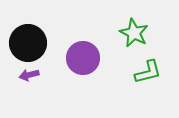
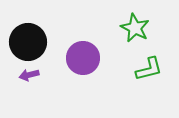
green star: moved 1 px right, 5 px up
black circle: moved 1 px up
green L-shape: moved 1 px right, 3 px up
